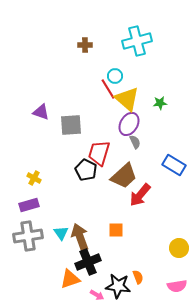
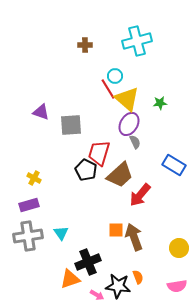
brown trapezoid: moved 4 px left, 1 px up
brown arrow: moved 54 px right
